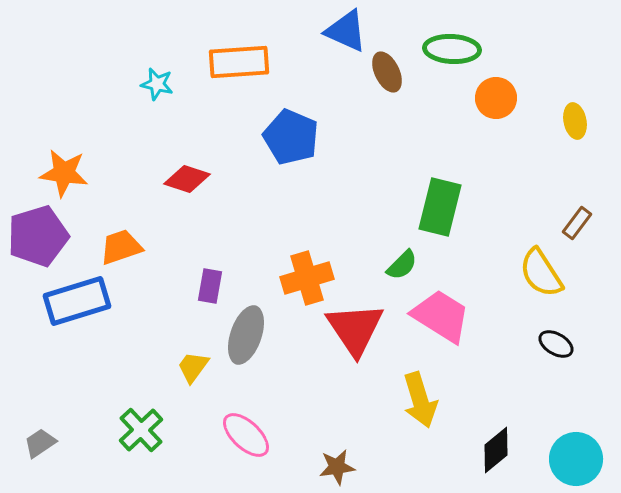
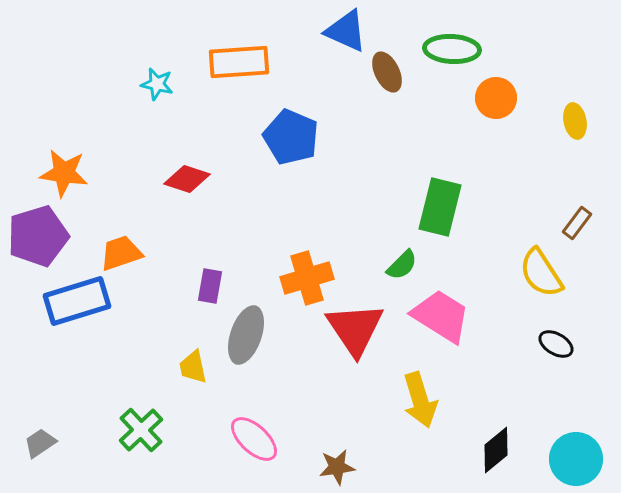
orange trapezoid: moved 6 px down
yellow trapezoid: rotated 48 degrees counterclockwise
pink ellipse: moved 8 px right, 4 px down
